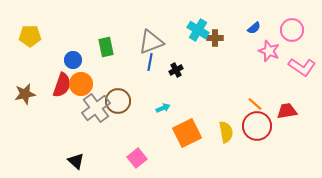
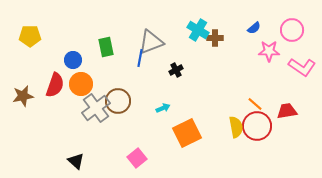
pink star: rotated 20 degrees counterclockwise
blue line: moved 10 px left, 4 px up
red semicircle: moved 7 px left
brown star: moved 2 px left, 2 px down
yellow semicircle: moved 10 px right, 5 px up
